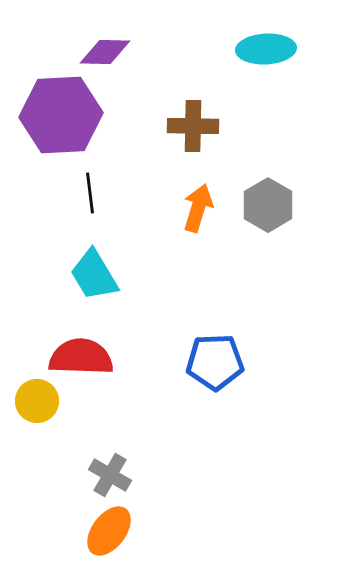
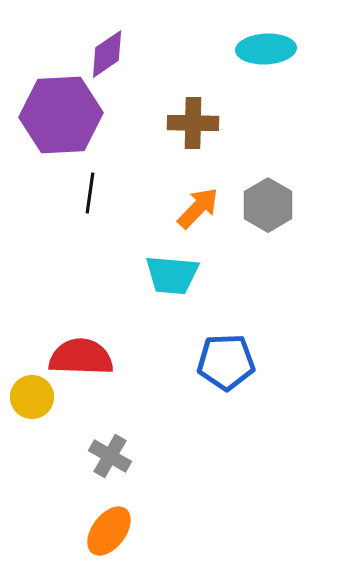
purple diamond: moved 2 px right, 2 px down; rotated 36 degrees counterclockwise
brown cross: moved 3 px up
black line: rotated 15 degrees clockwise
orange arrow: rotated 27 degrees clockwise
cyan trapezoid: moved 78 px right; rotated 54 degrees counterclockwise
blue pentagon: moved 11 px right
yellow circle: moved 5 px left, 4 px up
gray cross: moved 19 px up
